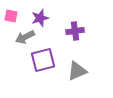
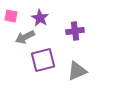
purple star: rotated 24 degrees counterclockwise
